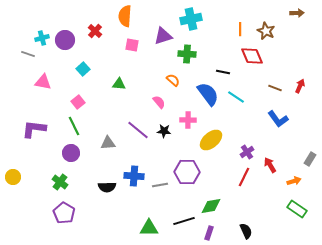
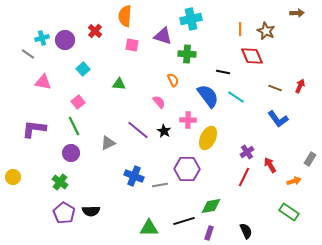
purple triangle at (163, 36): rotated 36 degrees clockwise
gray line at (28, 54): rotated 16 degrees clockwise
orange semicircle at (173, 80): rotated 24 degrees clockwise
blue semicircle at (208, 94): moved 2 px down
black star at (164, 131): rotated 24 degrees clockwise
yellow ellipse at (211, 140): moved 3 px left, 2 px up; rotated 25 degrees counterclockwise
gray triangle at (108, 143): rotated 21 degrees counterclockwise
purple hexagon at (187, 172): moved 3 px up
blue cross at (134, 176): rotated 18 degrees clockwise
black semicircle at (107, 187): moved 16 px left, 24 px down
green rectangle at (297, 209): moved 8 px left, 3 px down
